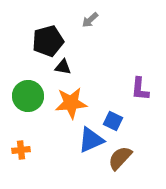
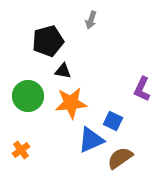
gray arrow: moved 1 px right; rotated 30 degrees counterclockwise
black triangle: moved 4 px down
purple L-shape: moved 2 px right; rotated 20 degrees clockwise
orange cross: rotated 30 degrees counterclockwise
brown semicircle: rotated 12 degrees clockwise
